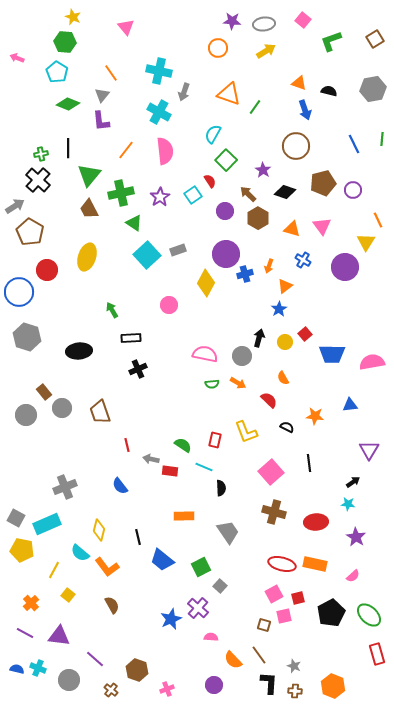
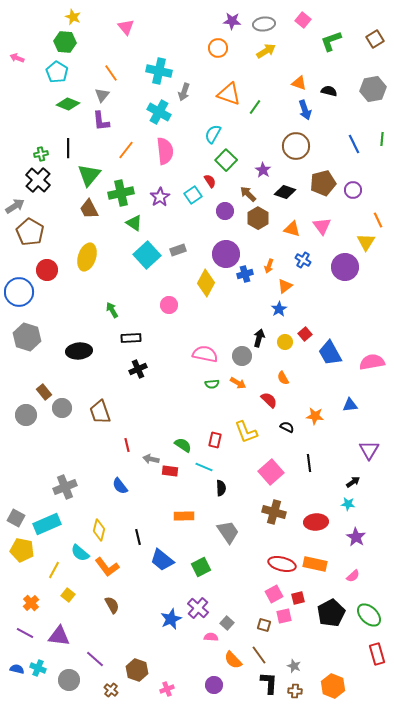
blue trapezoid at (332, 354): moved 2 px left, 1 px up; rotated 60 degrees clockwise
gray square at (220, 586): moved 7 px right, 37 px down
